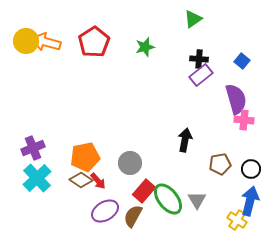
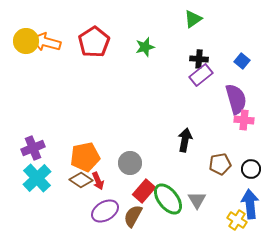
red arrow: rotated 18 degrees clockwise
blue arrow: moved 3 px down; rotated 20 degrees counterclockwise
